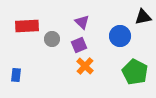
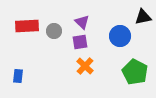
gray circle: moved 2 px right, 8 px up
purple square: moved 1 px right, 3 px up; rotated 14 degrees clockwise
blue rectangle: moved 2 px right, 1 px down
